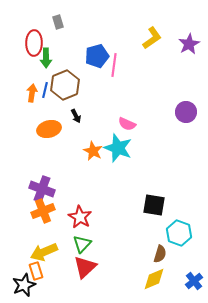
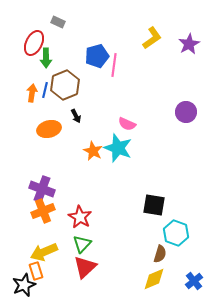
gray rectangle: rotated 48 degrees counterclockwise
red ellipse: rotated 25 degrees clockwise
cyan hexagon: moved 3 px left
